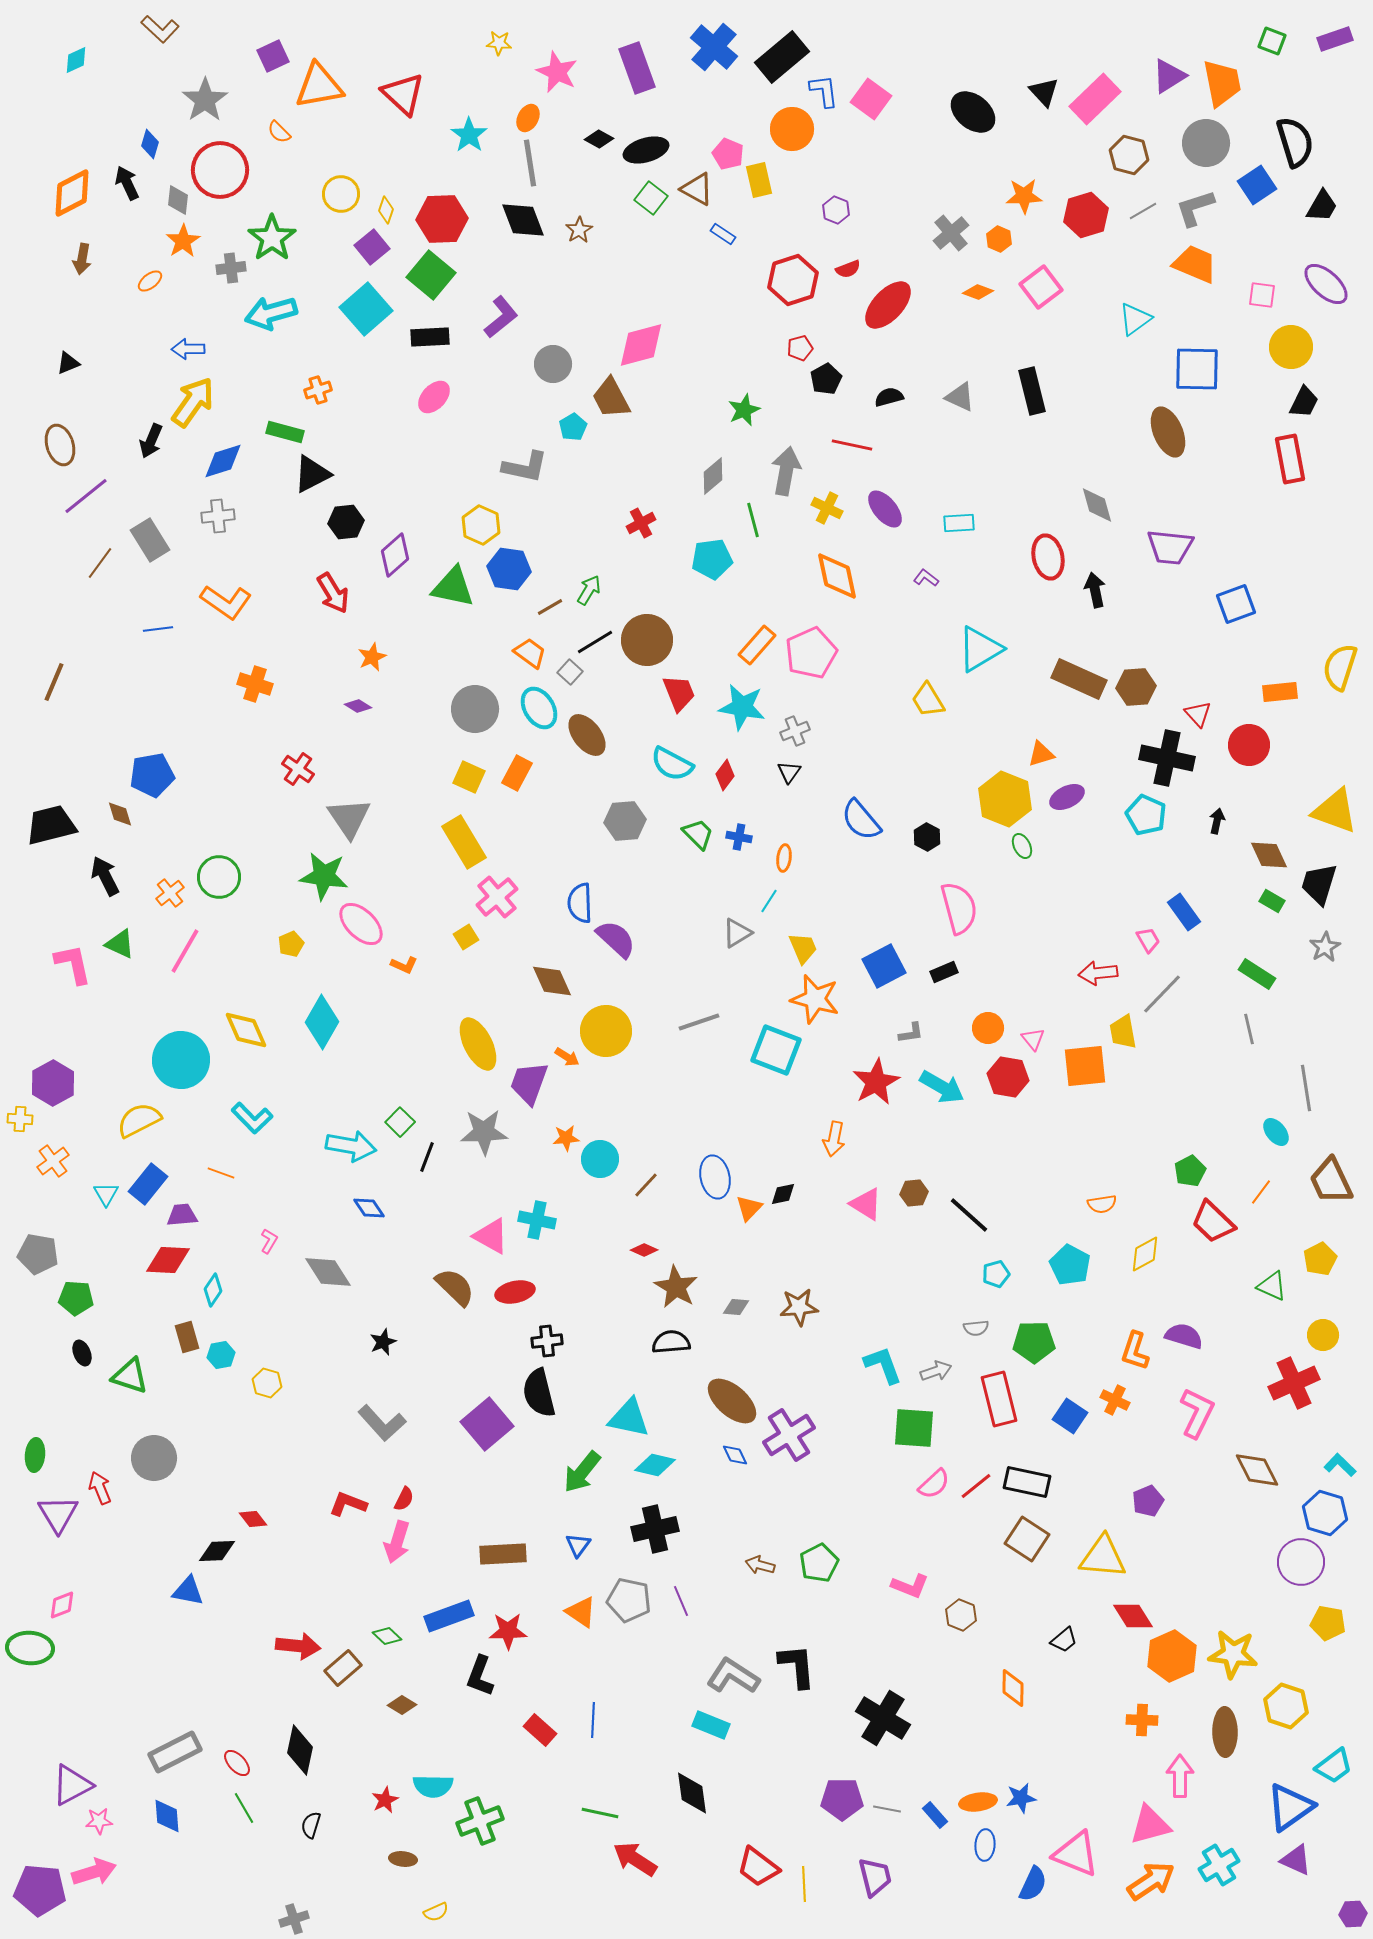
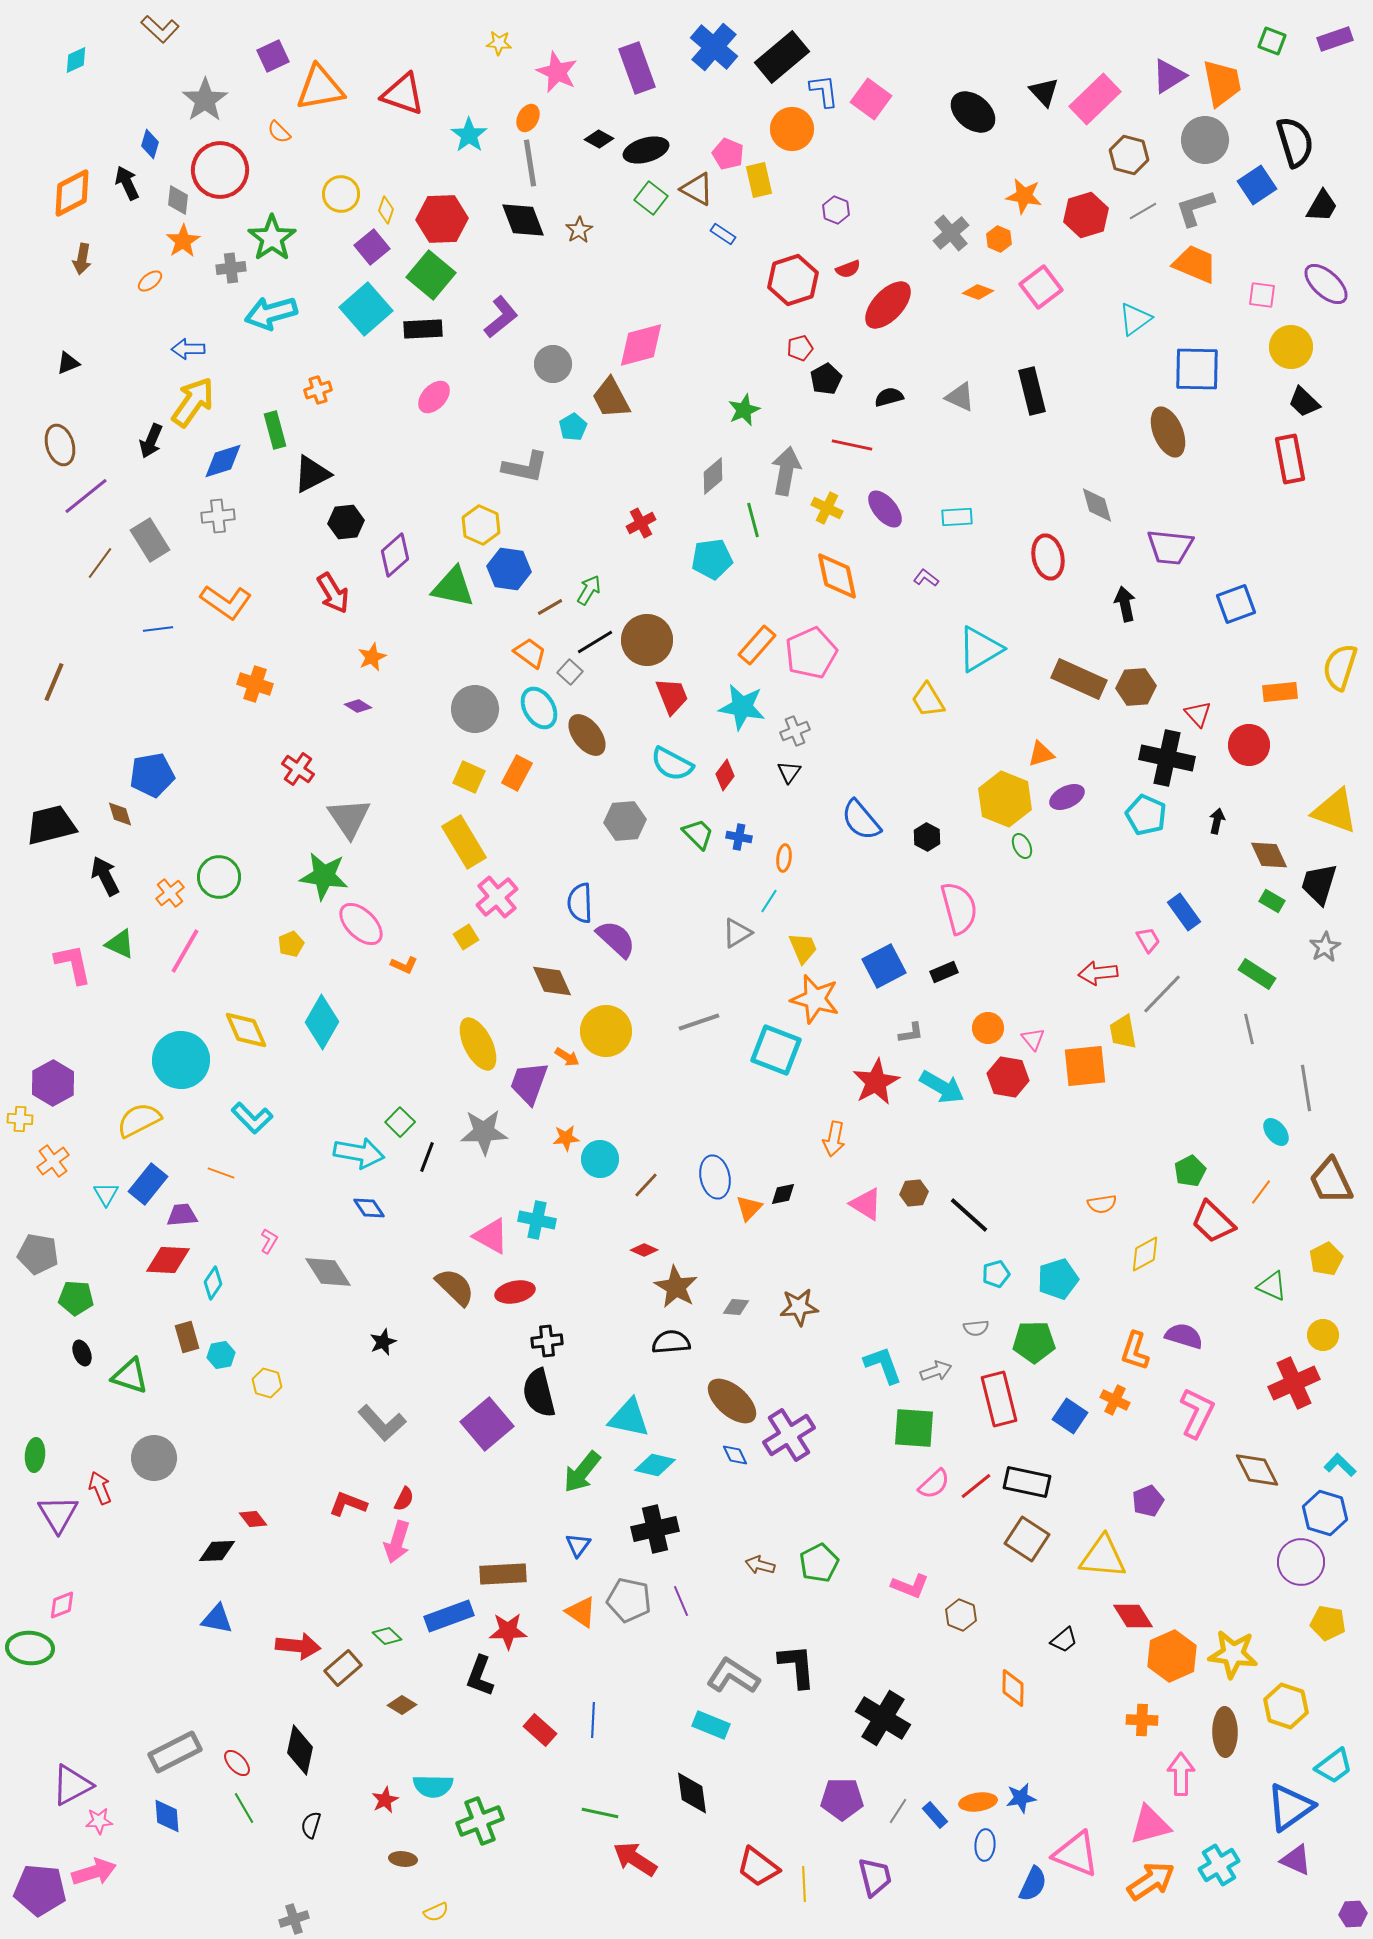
orange triangle at (319, 86): moved 1 px right, 2 px down
red triangle at (403, 94): rotated 24 degrees counterclockwise
gray circle at (1206, 143): moved 1 px left, 3 px up
orange star at (1024, 196): rotated 12 degrees clockwise
black rectangle at (430, 337): moved 7 px left, 8 px up
black trapezoid at (1304, 402): rotated 108 degrees clockwise
green rectangle at (285, 432): moved 10 px left, 2 px up; rotated 60 degrees clockwise
cyan rectangle at (959, 523): moved 2 px left, 6 px up
black arrow at (1095, 590): moved 30 px right, 14 px down
red trapezoid at (679, 693): moved 7 px left, 3 px down
cyan arrow at (351, 1146): moved 8 px right, 7 px down
yellow pentagon at (1320, 1259): moved 6 px right
cyan pentagon at (1070, 1265): moved 12 px left, 14 px down; rotated 27 degrees clockwise
cyan diamond at (213, 1290): moved 7 px up
brown rectangle at (503, 1554): moved 20 px down
blue triangle at (188, 1591): moved 29 px right, 28 px down
pink arrow at (1180, 1776): moved 1 px right, 2 px up
gray line at (887, 1809): moved 11 px right, 2 px down; rotated 68 degrees counterclockwise
